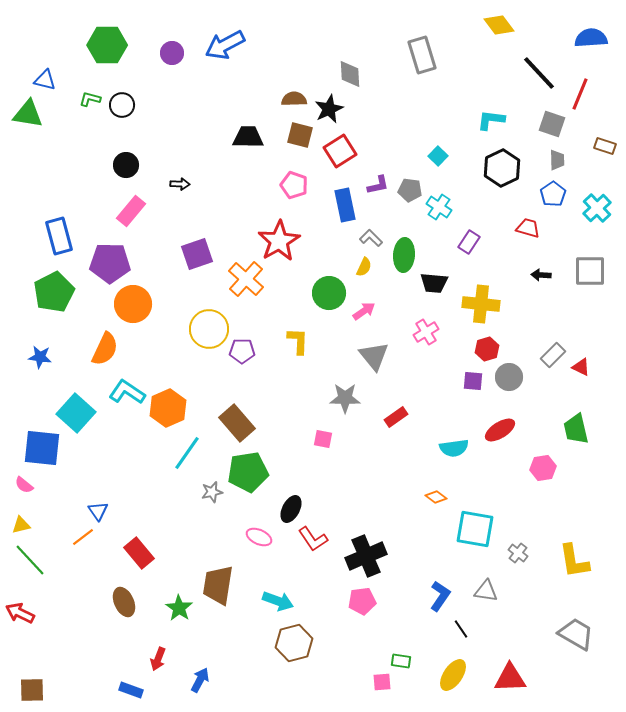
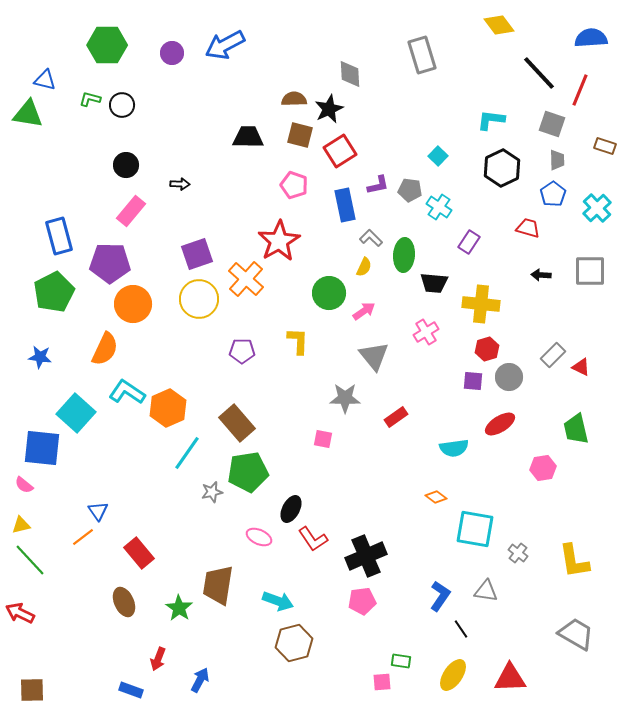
red line at (580, 94): moved 4 px up
yellow circle at (209, 329): moved 10 px left, 30 px up
red ellipse at (500, 430): moved 6 px up
